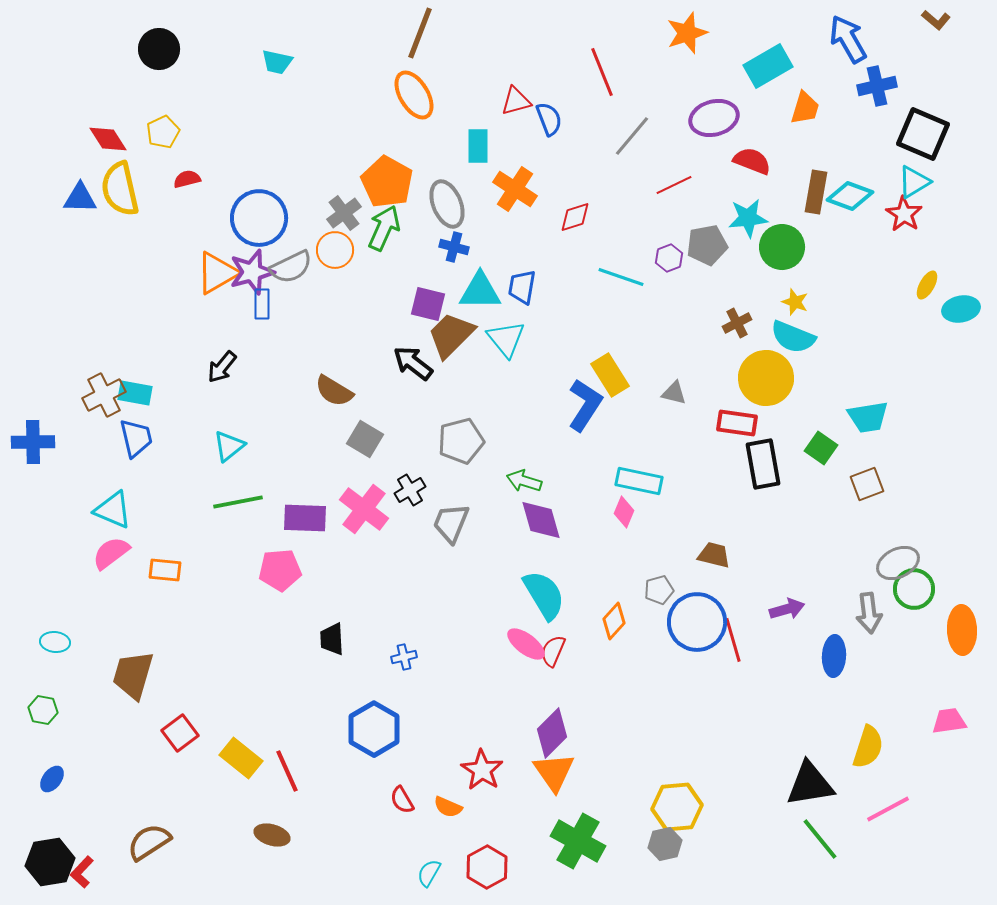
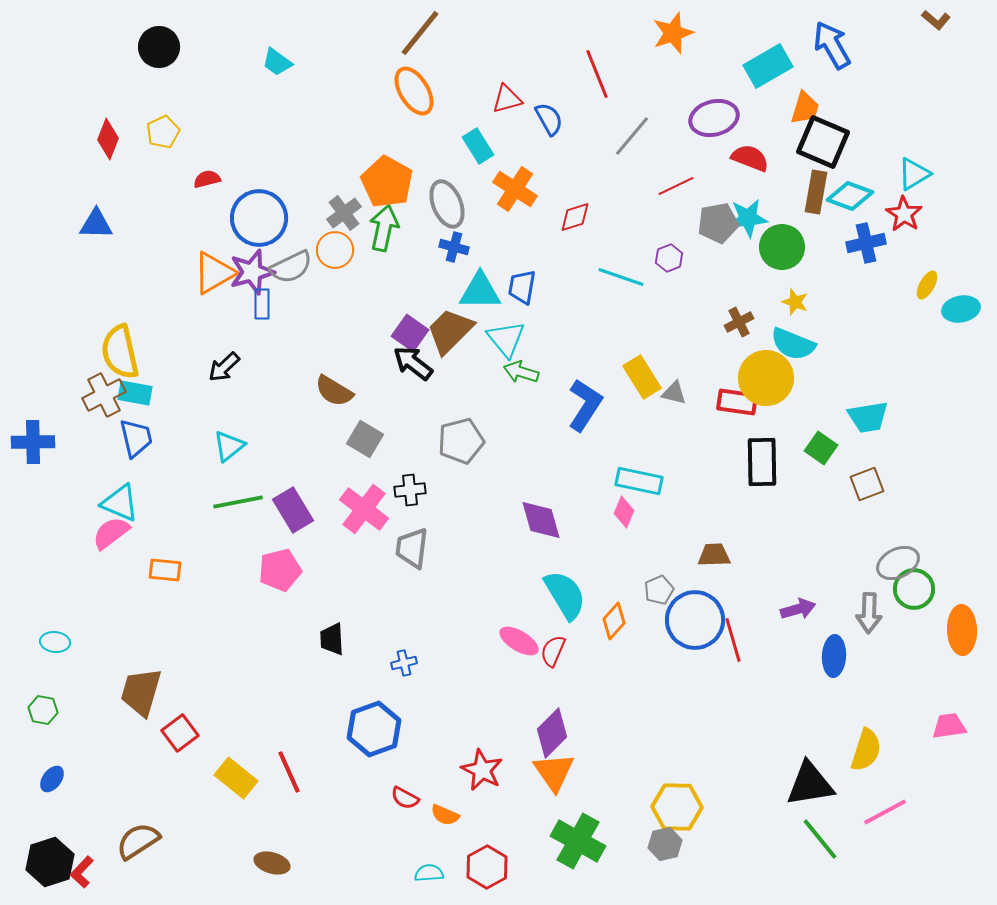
brown line at (420, 33): rotated 18 degrees clockwise
orange star at (687, 33): moved 14 px left
blue arrow at (848, 39): moved 16 px left, 6 px down
black circle at (159, 49): moved 2 px up
cyan trapezoid at (277, 62): rotated 24 degrees clockwise
red line at (602, 72): moved 5 px left, 2 px down
blue cross at (877, 86): moved 11 px left, 157 px down
orange ellipse at (414, 95): moved 4 px up
red triangle at (516, 101): moved 9 px left, 2 px up
blue semicircle at (549, 119): rotated 8 degrees counterclockwise
black square at (923, 134): moved 100 px left, 8 px down
red diamond at (108, 139): rotated 54 degrees clockwise
cyan rectangle at (478, 146): rotated 32 degrees counterclockwise
red semicircle at (752, 161): moved 2 px left, 3 px up
red semicircle at (187, 179): moved 20 px right
cyan triangle at (914, 182): moved 8 px up
red line at (674, 185): moved 2 px right, 1 px down
yellow semicircle at (120, 189): moved 163 px down
blue triangle at (80, 198): moved 16 px right, 26 px down
green arrow at (384, 228): rotated 12 degrees counterclockwise
gray pentagon at (707, 245): moved 11 px right, 22 px up
orange triangle at (217, 273): moved 3 px left
purple square at (428, 304): moved 18 px left, 29 px down; rotated 21 degrees clockwise
brown cross at (737, 323): moved 2 px right, 1 px up
brown trapezoid at (451, 335): moved 1 px left, 4 px up
cyan semicircle at (793, 337): moved 7 px down
black arrow at (222, 367): moved 2 px right; rotated 8 degrees clockwise
yellow rectangle at (610, 375): moved 32 px right, 2 px down
red rectangle at (737, 423): moved 21 px up
black rectangle at (763, 464): moved 1 px left, 2 px up; rotated 9 degrees clockwise
green arrow at (524, 481): moved 3 px left, 109 px up
black cross at (410, 490): rotated 24 degrees clockwise
cyan triangle at (113, 510): moved 7 px right, 7 px up
purple rectangle at (305, 518): moved 12 px left, 8 px up; rotated 57 degrees clockwise
gray trapezoid at (451, 523): moved 39 px left, 25 px down; rotated 15 degrees counterclockwise
pink semicircle at (111, 553): moved 20 px up
brown trapezoid at (714, 555): rotated 16 degrees counterclockwise
pink pentagon at (280, 570): rotated 9 degrees counterclockwise
gray pentagon at (659, 590): rotated 8 degrees counterclockwise
cyan semicircle at (544, 595): moved 21 px right
purple arrow at (787, 609): moved 11 px right
gray arrow at (869, 613): rotated 9 degrees clockwise
blue circle at (697, 622): moved 2 px left, 2 px up
pink ellipse at (526, 644): moved 7 px left, 3 px up; rotated 6 degrees counterclockwise
blue cross at (404, 657): moved 6 px down
brown trapezoid at (133, 675): moved 8 px right, 17 px down
pink trapezoid at (949, 721): moved 5 px down
blue hexagon at (374, 729): rotated 10 degrees clockwise
yellow semicircle at (868, 747): moved 2 px left, 3 px down
yellow rectangle at (241, 758): moved 5 px left, 20 px down
red star at (482, 770): rotated 6 degrees counterclockwise
red line at (287, 771): moved 2 px right, 1 px down
red semicircle at (402, 800): moved 3 px right, 2 px up; rotated 32 degrees counterclockwise
orange semicircle at (448, 807): moved 3 px left, 8 px down
yellow hexagon at (677, 807): rotated 6 degrees clockwise
pink line at (888, 809): moved 3 px left, 3 px down
brown ellipse at (272, 835): moved 28 px down
brown semicircle at (149, 842): moved 11 px left, 1 px up
black hexagon at (50, 862): rotated 9 degrees counterclockwise
cyan semicircle at (429, 873): rotated 56 degrees clockwise
